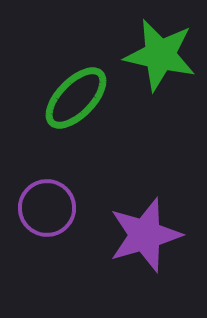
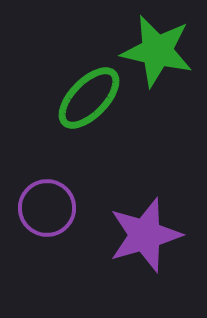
green star: moved 3 px left, 4 px up
green ellipse: moved 13 px right
